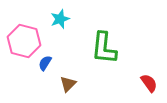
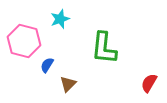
blue semicircle: moved 2 px right, 2 px down
red semicircle: rotated 114 degrees counterclockwise
